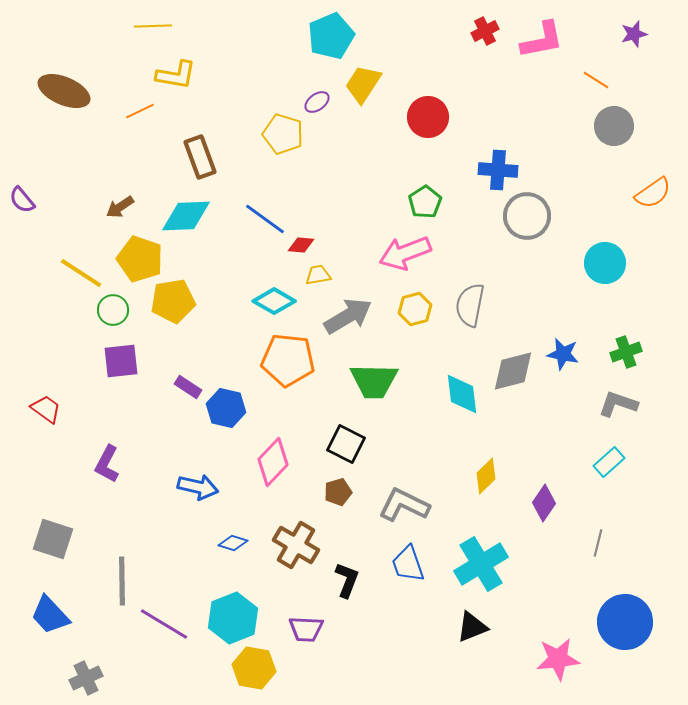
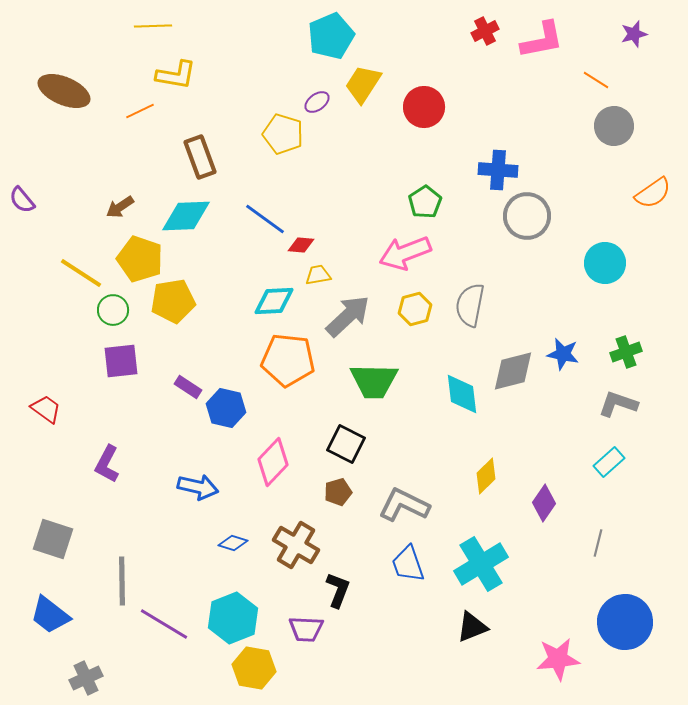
red circle at (428, 117): moved 4 px left, 10 px up
cyan diamond at (274, 301): rotated 33 degrees counterclockwise
gray arrow at (348, 316): rotated 12 degrees counterclockwise
black L-shape at (347, 580): moved 9 px left, 10 px down
blue trapezoid at (50, 615): rotated 9 degrees counterclockwise
